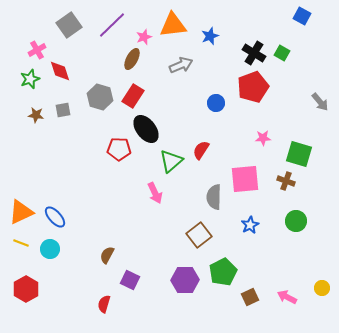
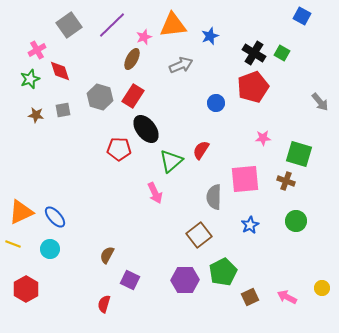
yellow line at (21, 243): moved 8 px left, 1 px down
